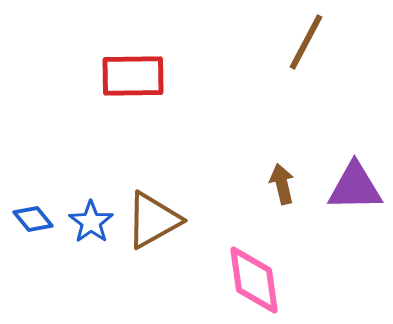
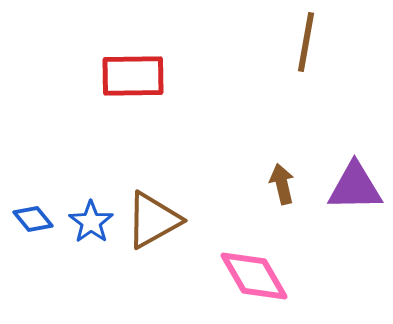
brown line: rotated 18 degrees counterclockwise
pink diamond: moved 4 px up; rotated 22 degrees counterclockwise
